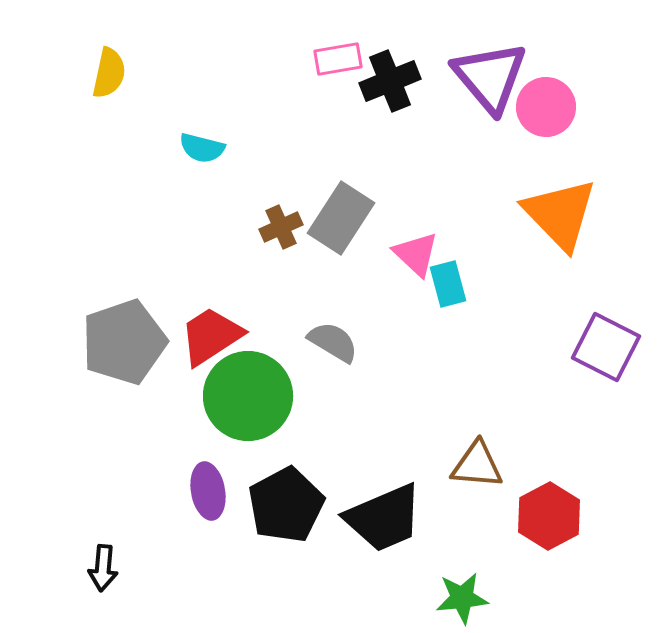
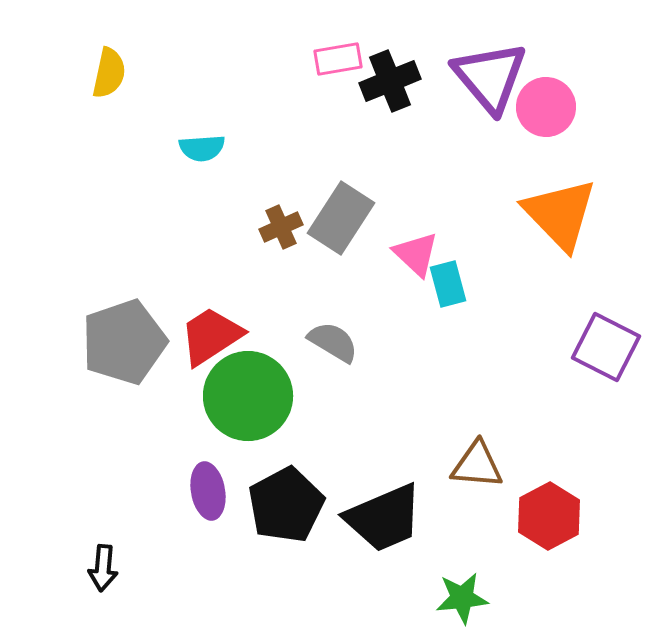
cyan semicircle: rotated 18 degrees counterclockwise
